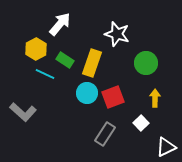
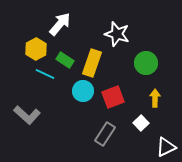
cyan circle: moved 4 px left, 2 px up
gray L-shape: moved 4 px right, 3 px down
